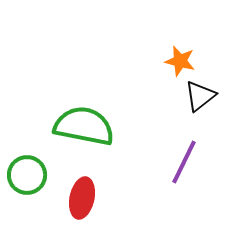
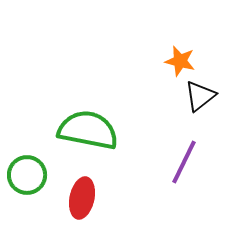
green semicircle: moved 4 px right, 4 px down
